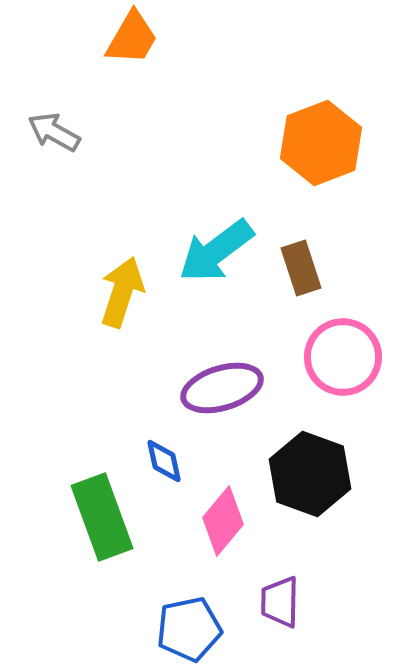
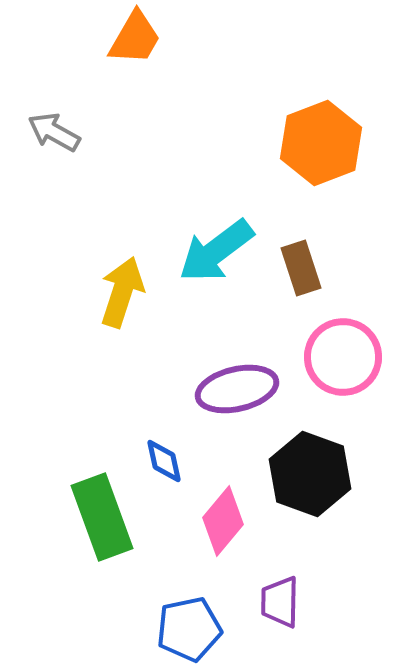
orange trapezoid: moved 3 px right
purple ellipse: moved 15 px right, 1 px down; rotated 4 degrees clockwise
